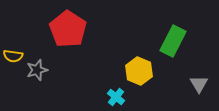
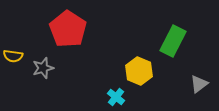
gray star: moved 6 px right, 2 px up
gray triangle: rotated 24 degrees clockwise
